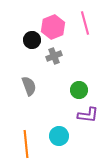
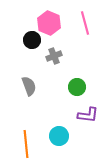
pink hexagon: moved 4 px left, 4 px up; rotated 15 degrees counterclockwise
green circle: moved 2 px left, 3 px up
